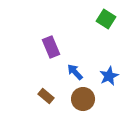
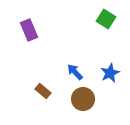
purple rectangle: moved 22 px left, 17 px up
blue star: moved 1 px right, 3 px up
brown rectangle: moved 3 px left, 5 px up
